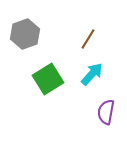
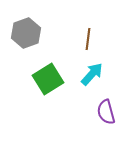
gray hexagon: moved 1 px right, 1 px up
brown line: rotated 25 degrees counterclockwise
purple semicircle: rotated 25 degrees counterclockwise
